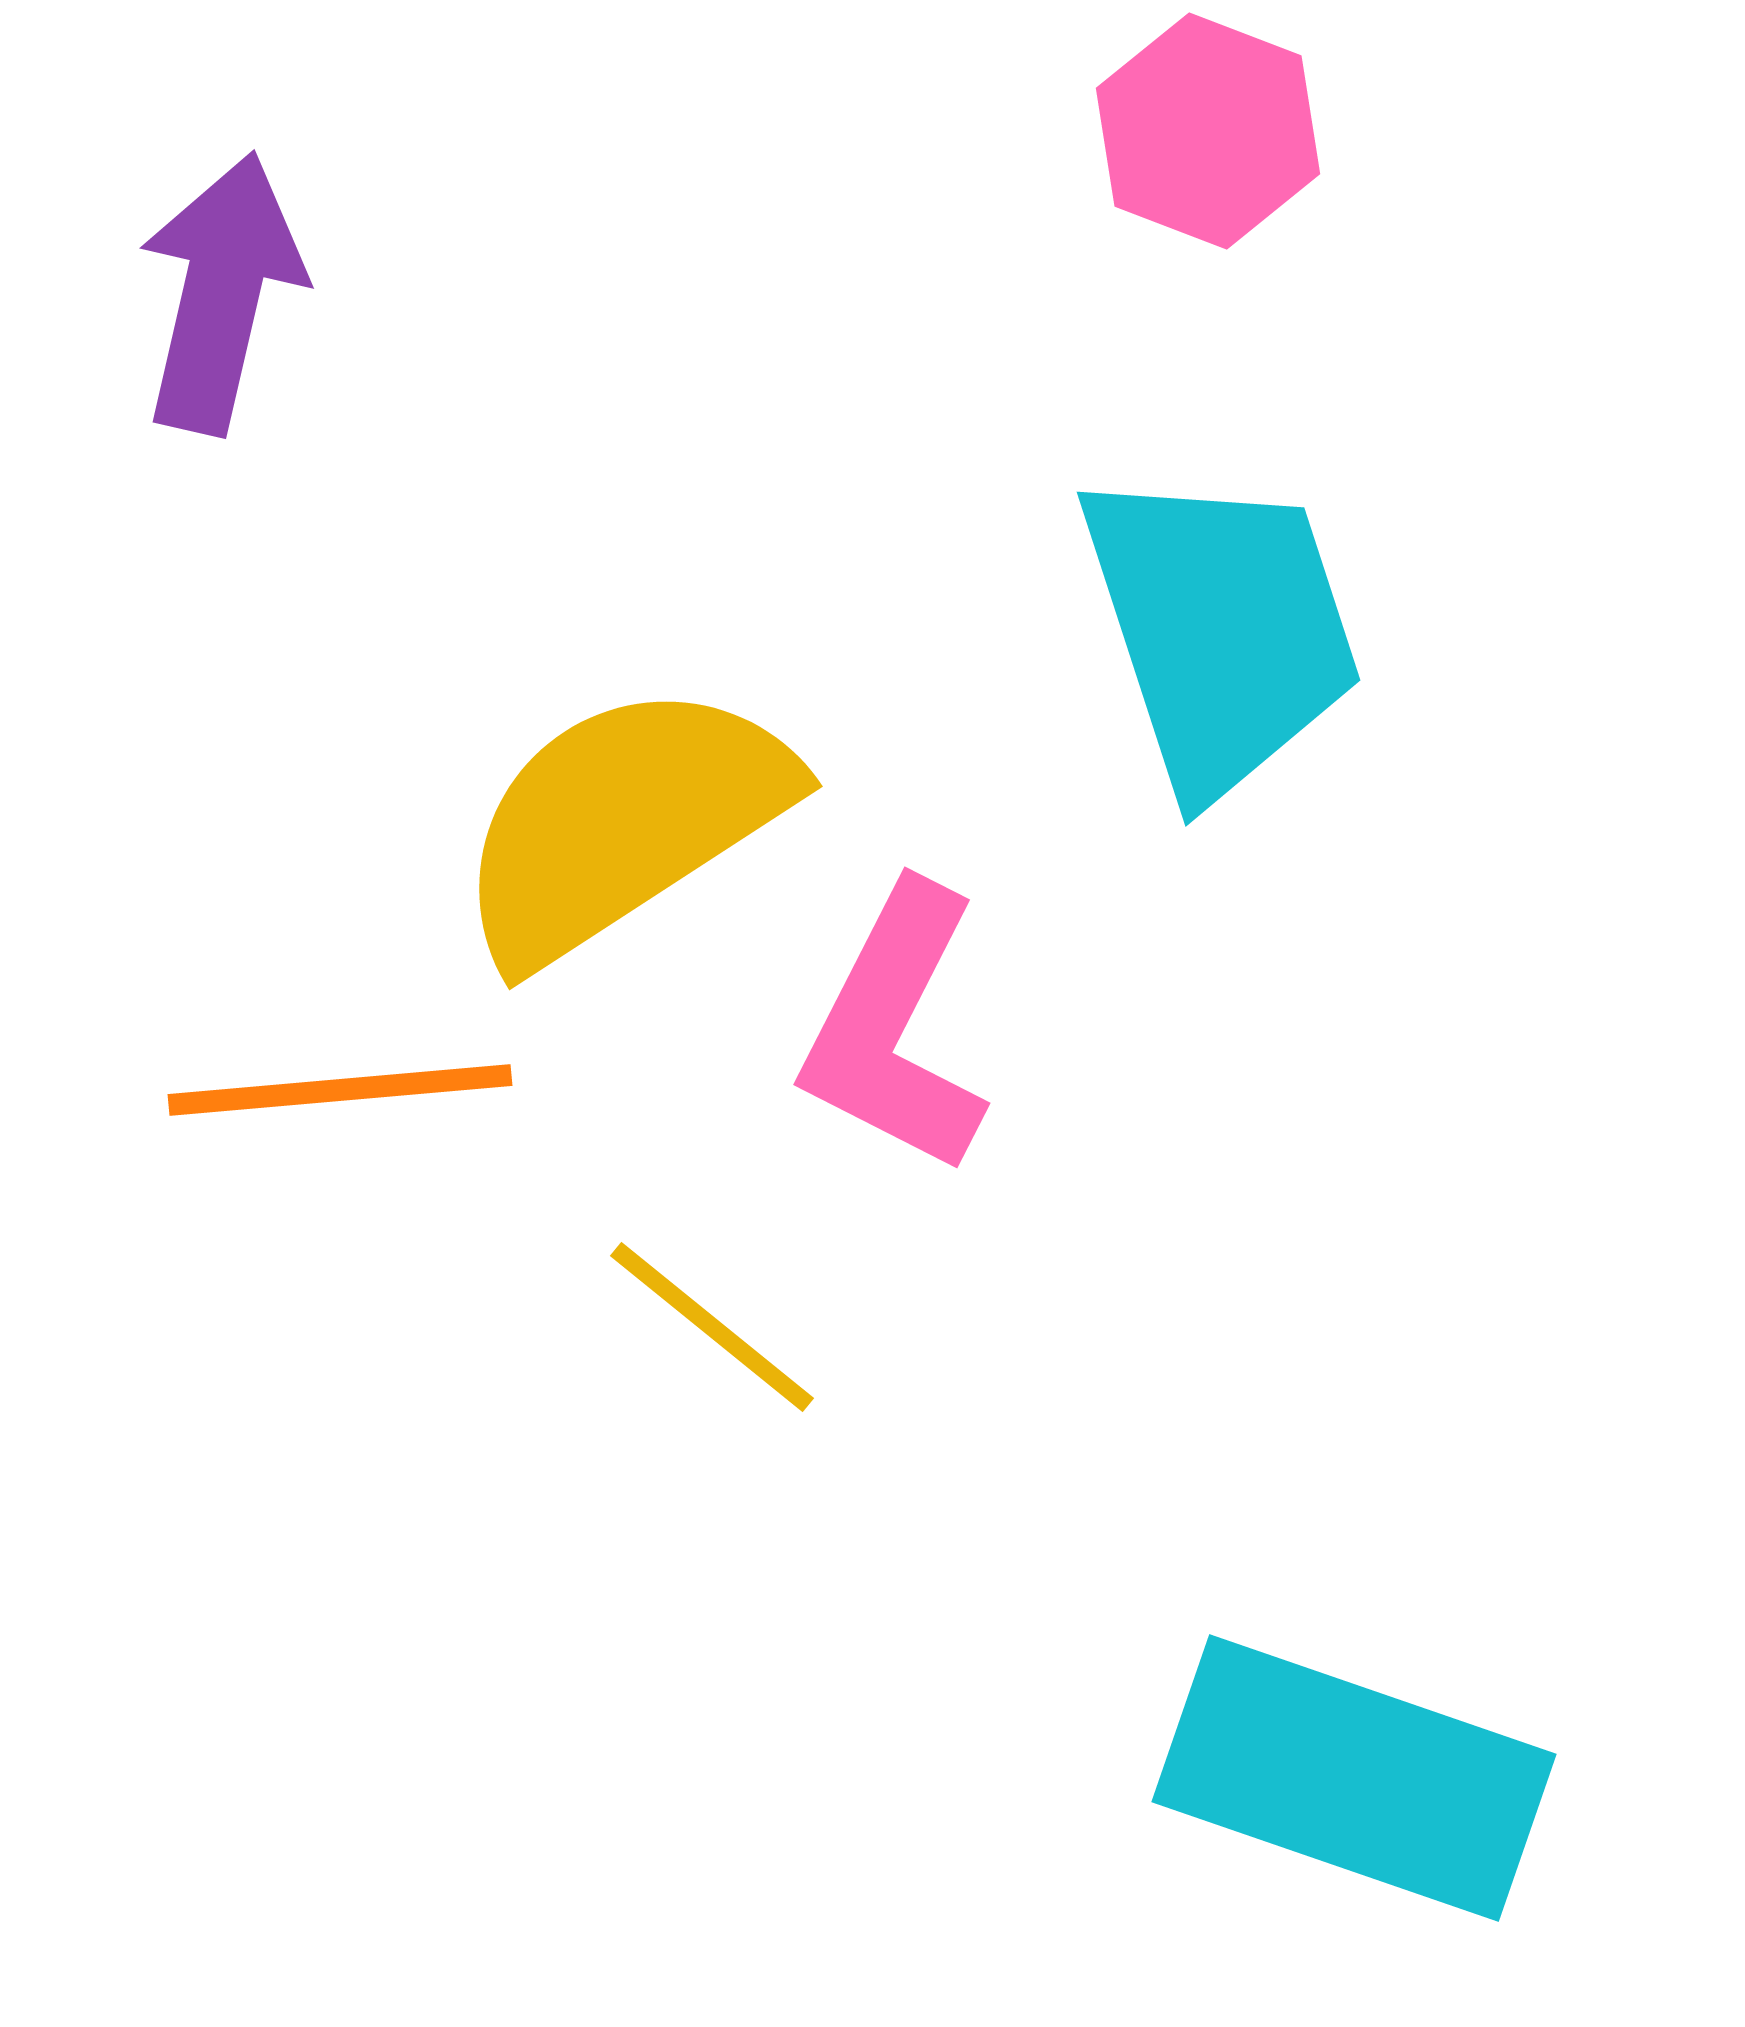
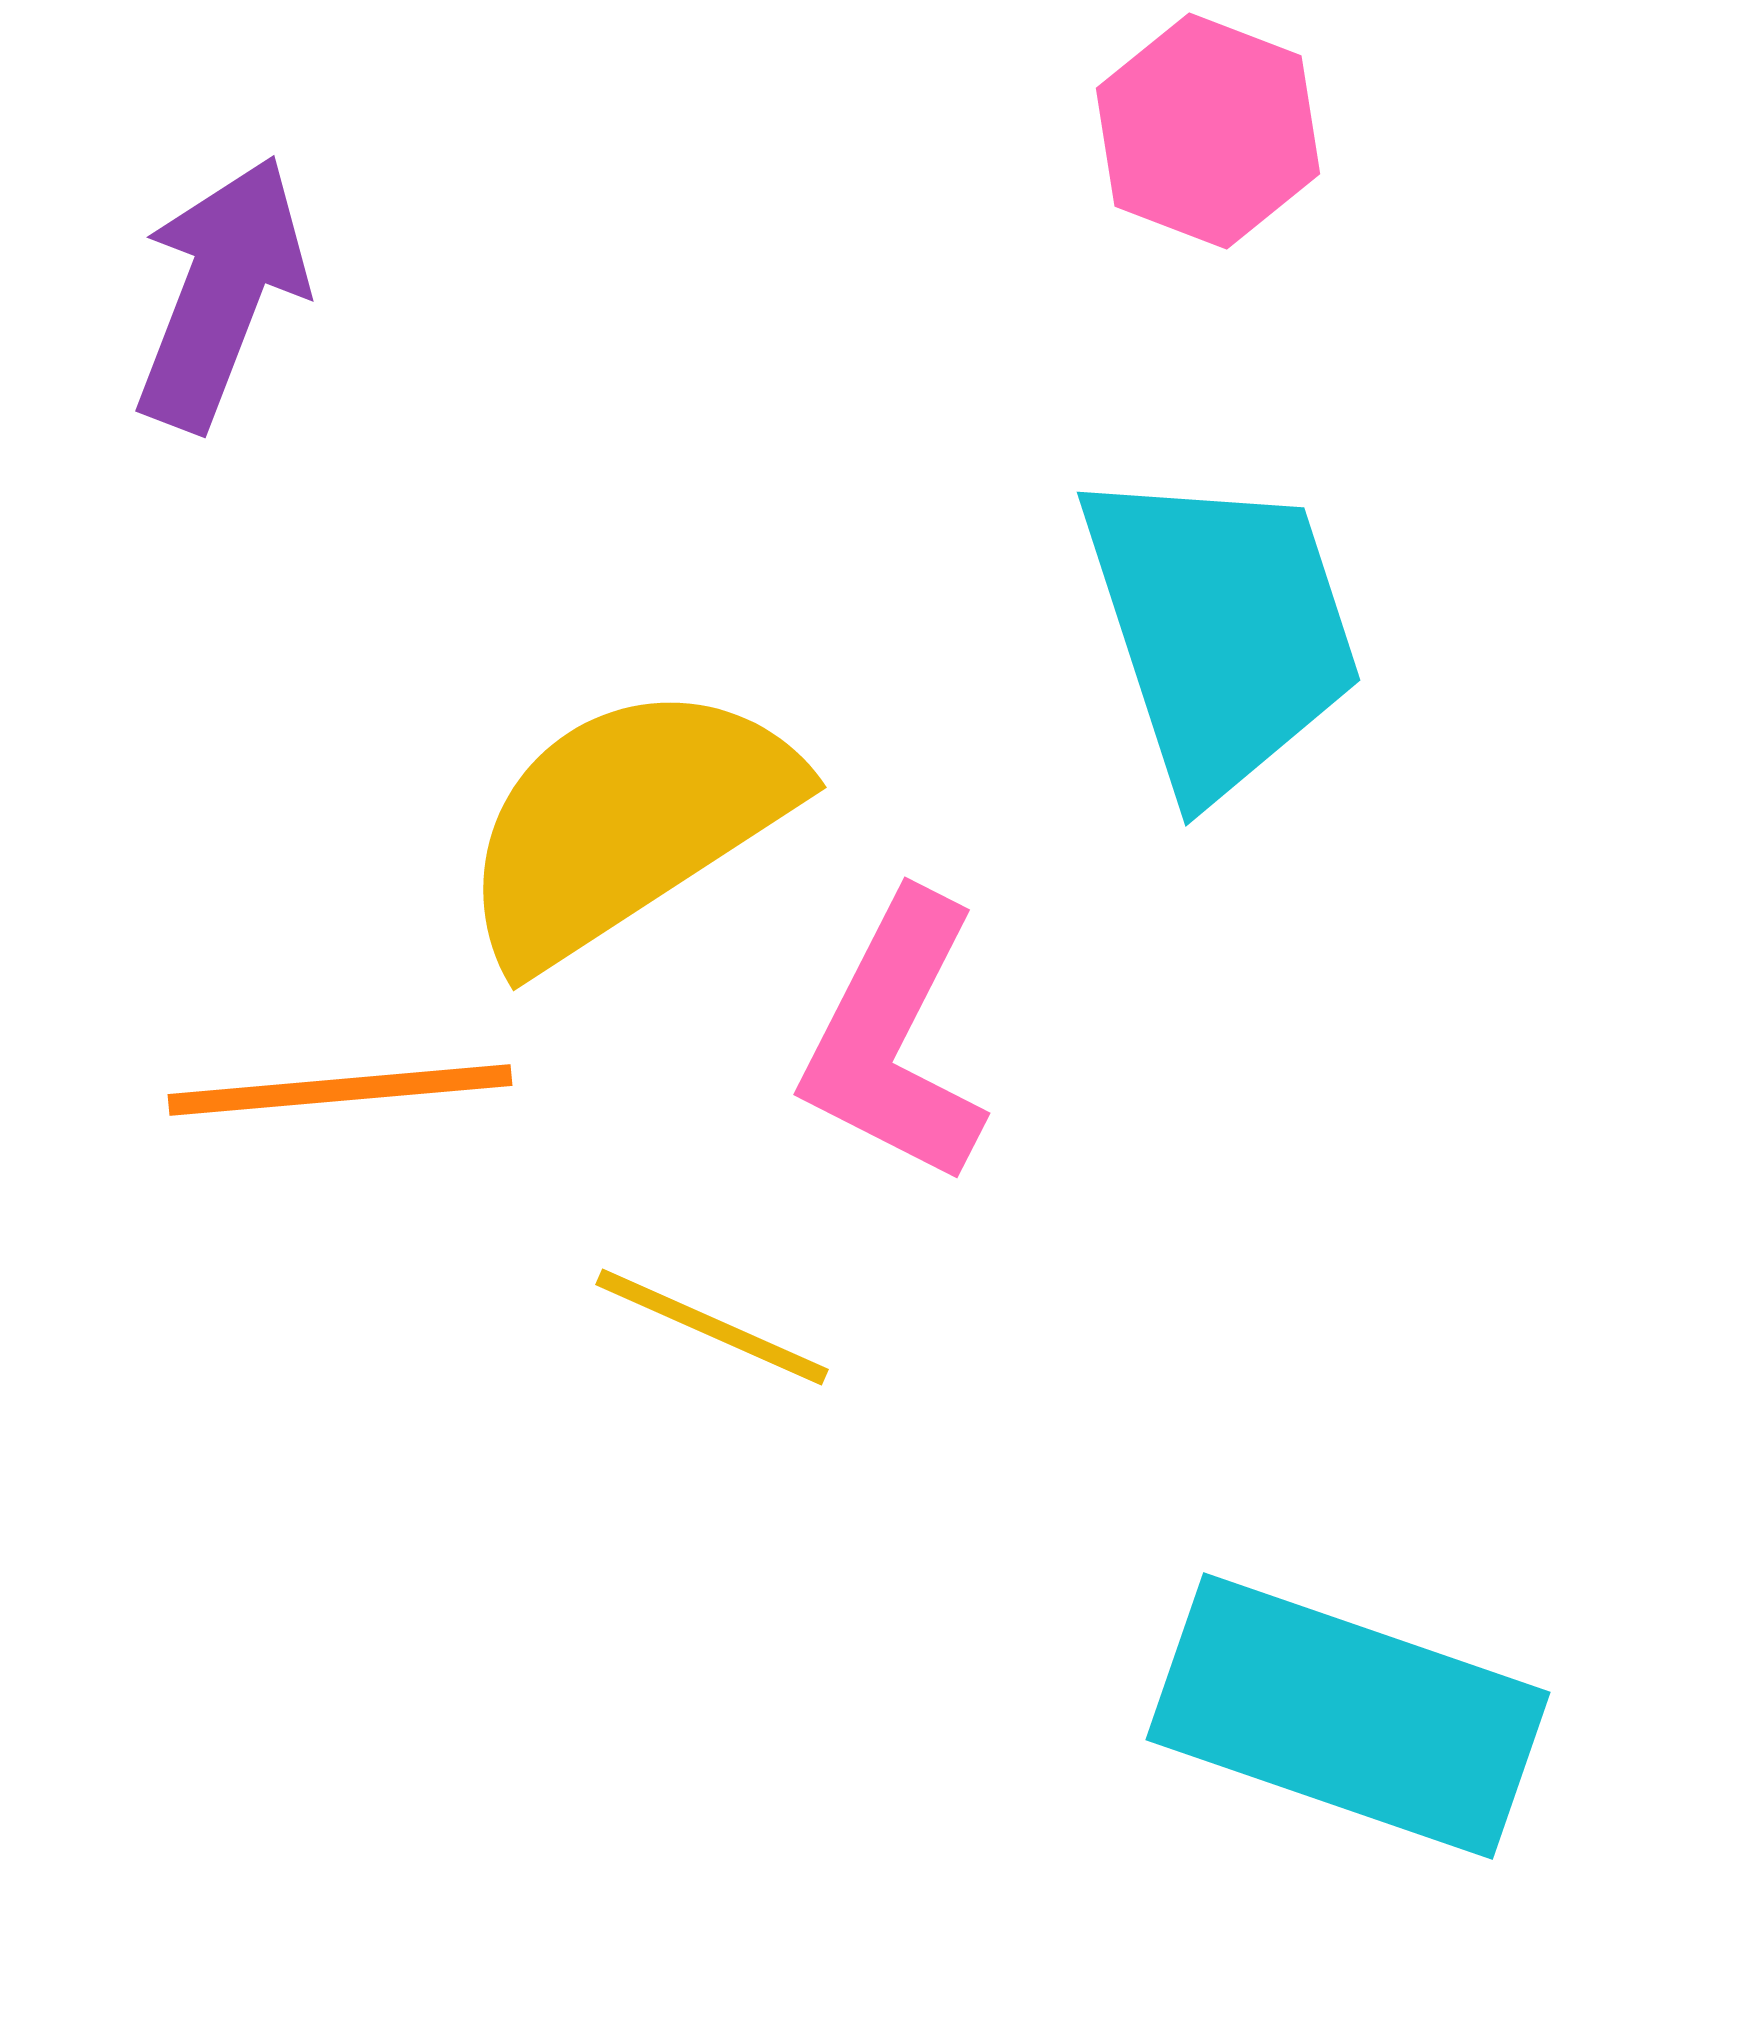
purple arrow: rotated 8 degrees clockwise
yellow semicircle: moved 4 px right, 1 px down
pink L-shape: moved 10 px down
yellow line: rotated 15 degrees counterclockwise
cyan rectangle: moved 6 px left, 62 px up
